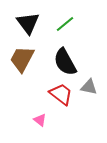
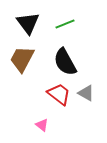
green line: rotated 18 degrees clockwise
gray triangle: moved 3 px left, 6 px down; rotated 18 degrees clockwise
red trapezoid: moved 2 px left
pink triangle: moved 2 px right, 5 px down
